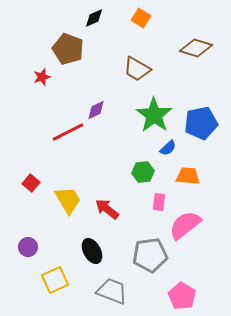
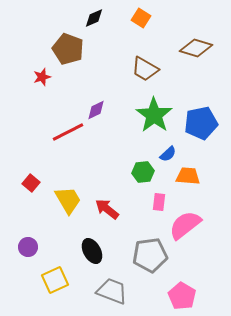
brown trapezoid: moved 8 px right
blue semicircle: moved 6 px down
